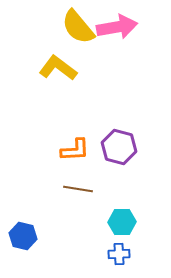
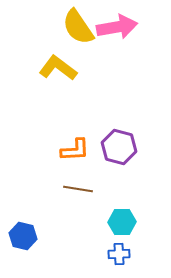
yellow semicircle: rotated 6 degrees clockwise
